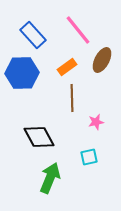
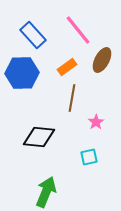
brown line: rotated 12 degrees clockwise
pink star: rotated 21 degrees counterclockwise
black diamond: rotated 56 degrees counterclockwise
green arrow: moved 4 px left, 14 px down
